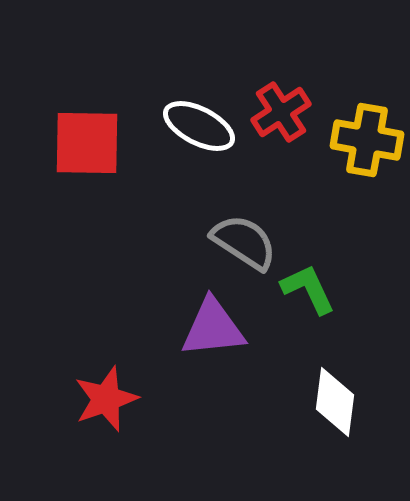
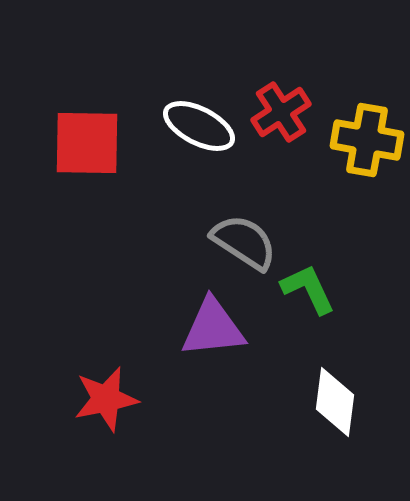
red star: rotated 8 degrees clockwise
